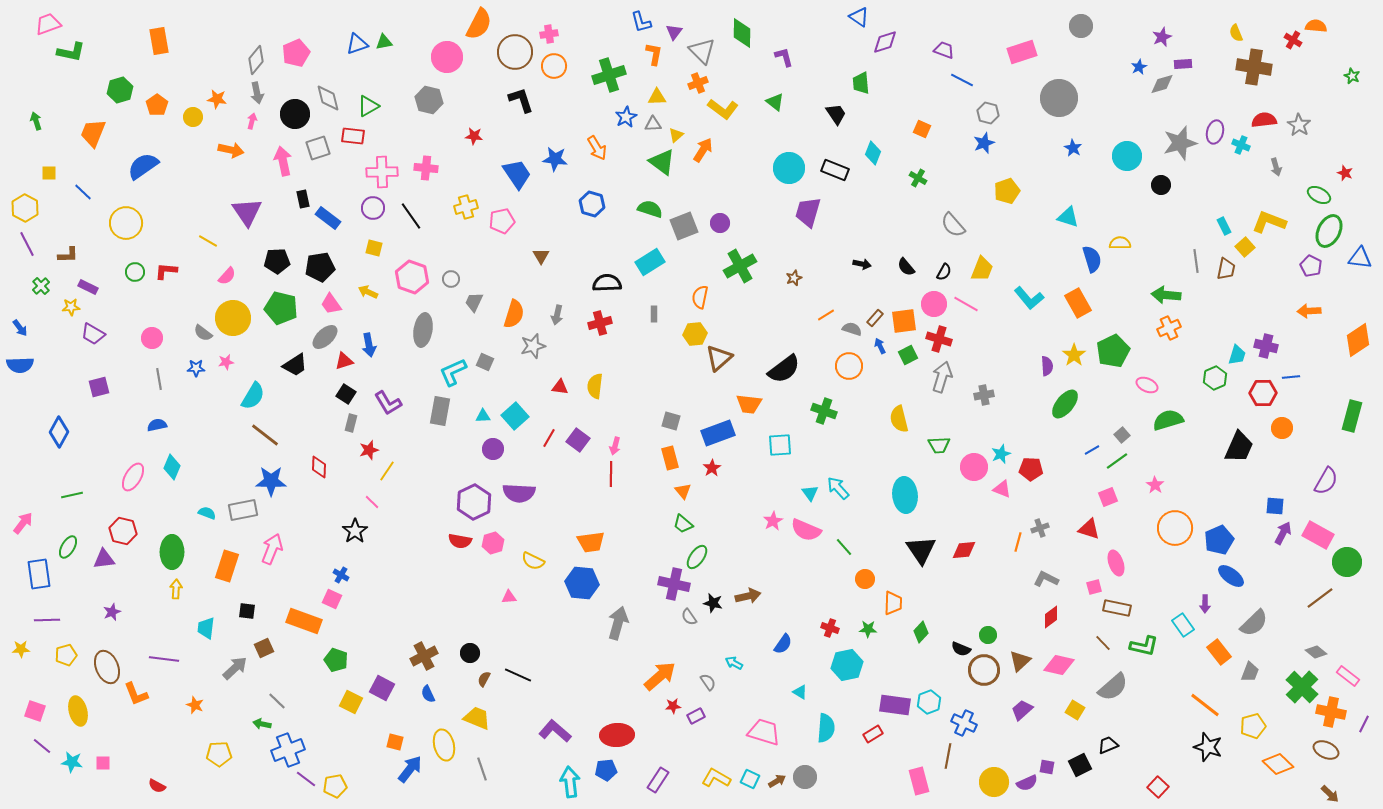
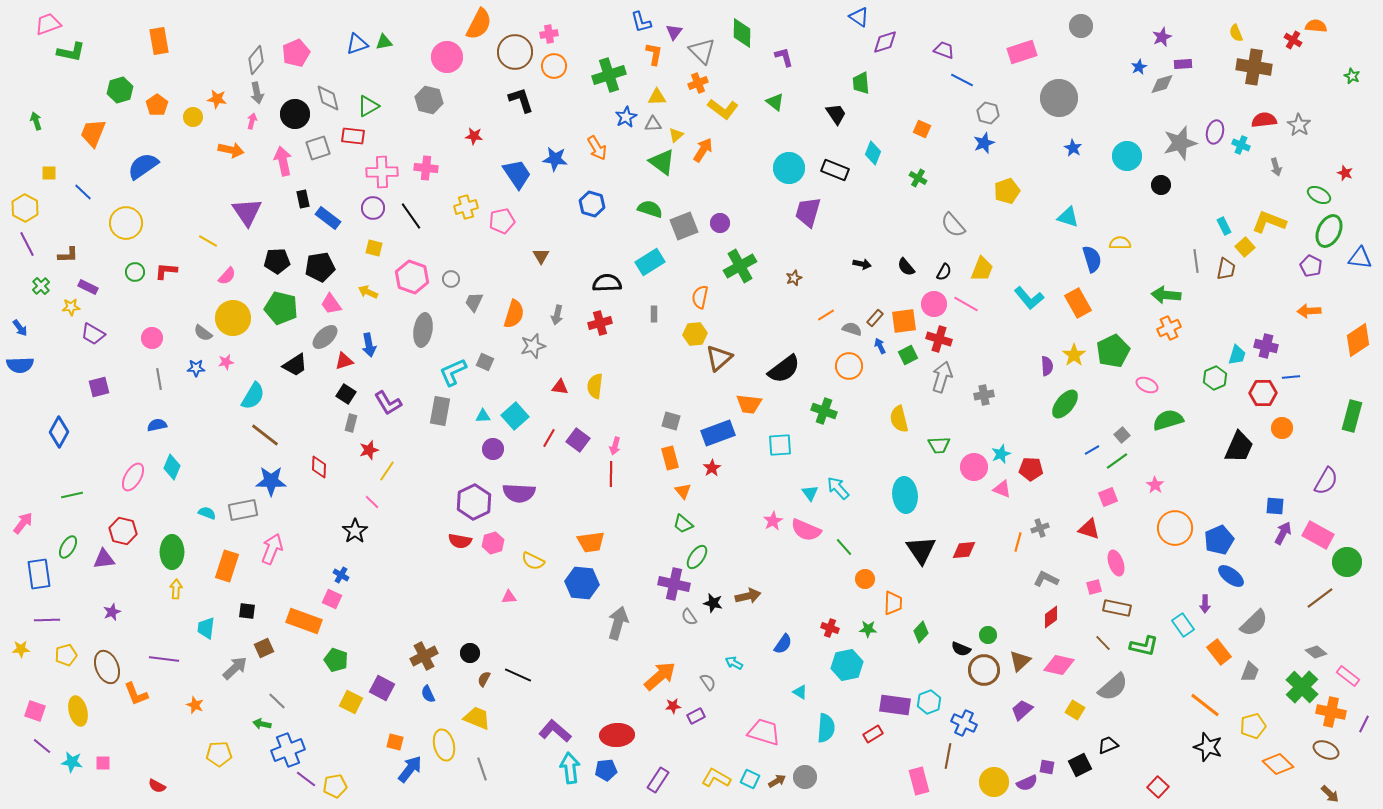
cyan arrow at (570, 782): moved 14 px up
